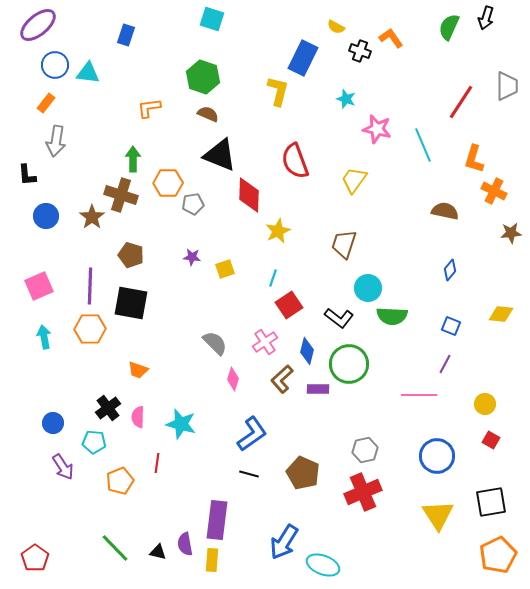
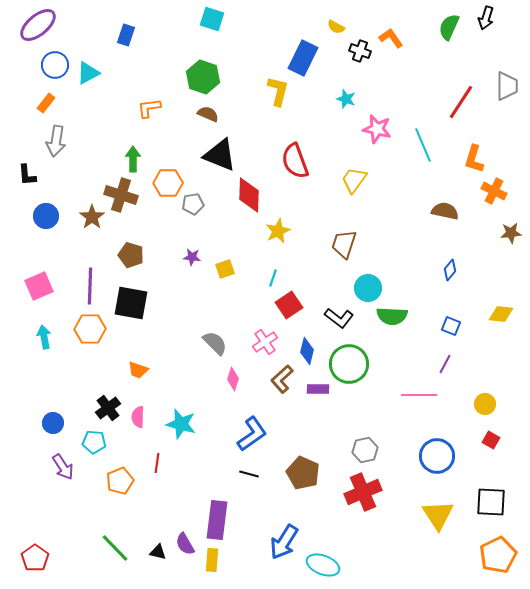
cyan triangle at (88, 73): rotated 35 degrees counterclockwise
black square at (491, 502): rotated 12 degrees clockwise
purple semicircle at (185, 544): rotated 20 degrees counterclockwise
